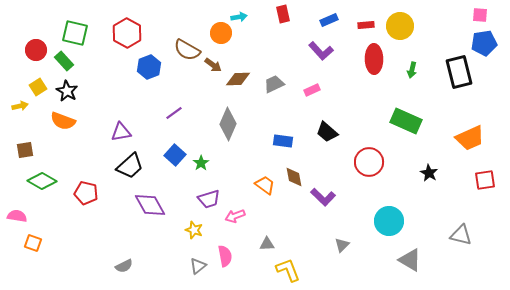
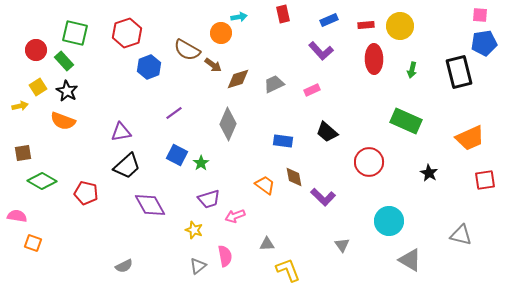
red hexagon at (127, 33): rotated 12 degrees clockwise
brown diamond at (238, 79): rotated 15 degrees counterclockwise
brown square at (25, 150): moved 2 px left, 3 px down
blue square at (175, 155): moved 2 px right; rotated 15 degrees counterclockwise
black trapezoid at (130, 166): moved 3 px left
gray triangle at (342, 245): rotated 21 degrees counterclockwise
